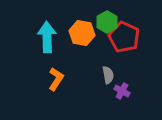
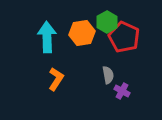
orange hexagon: rotated 20 degrees counterclockwise
